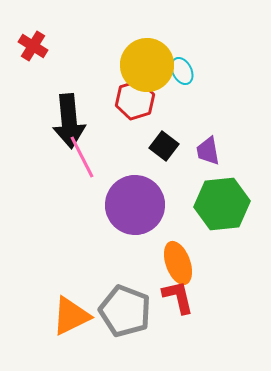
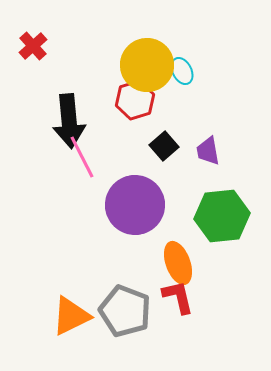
red cross: rotated 16 degrees clockwise
black square: rotated 12 degrees clockwise
green hexagon: moved 12 px down
